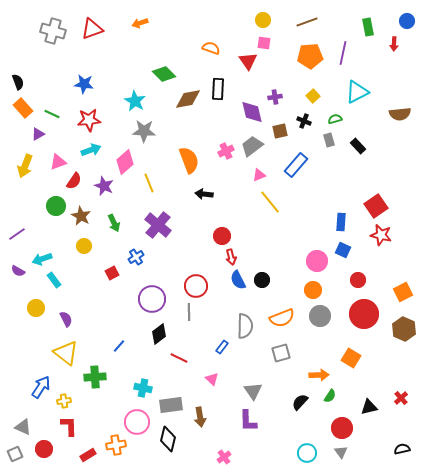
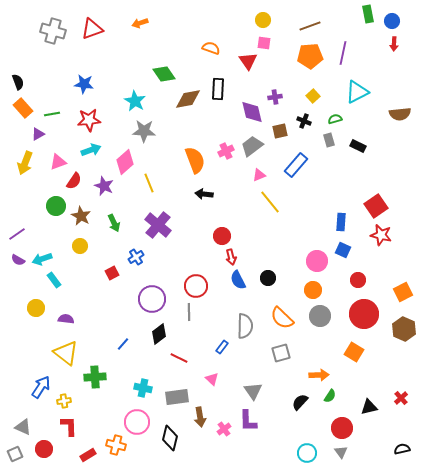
blue circle at (407, 21): moved 15 px left
brown line at (307, 22): moved 3 px right, 4 px down
green rectangle at (368, 27): moved 13 px up
green diamond at (164, 74): rotated 10 degrees clockwise
green line at (52, 114): rotated 35 degrees counterclockwise
black rectangle at (358, 146): rotated 21 degrees counterclockwise
orange semicircle at (189, 160): moved 6 px right
yellow arrow at (25, 166): moved 3 px up
yellow circle at (84, 246): moved 4 px left
purple semicircle at (18, 271): moved 11 px up
black circle at (262, 280): moved 6 px right, 2 px up
orange semicircle at (282, 318): rotated 65 degrees clockwise
purple semicircle at (66, 319): rotated 56 degrees counterclockwise
blue line at (119, 346): moved 4 px right, 2 px up
orange square at (351, 358): moved 3 px right, 6 px up
gray rectangle at (171, 405): moved 6 px right, 8 px up
black diamond at (168, 439): moved 2 px right, 1 px up
orange cross at (116, 445): rotated 24 degrees clockwise
pink cross at (224, 457): moved 28 px up
